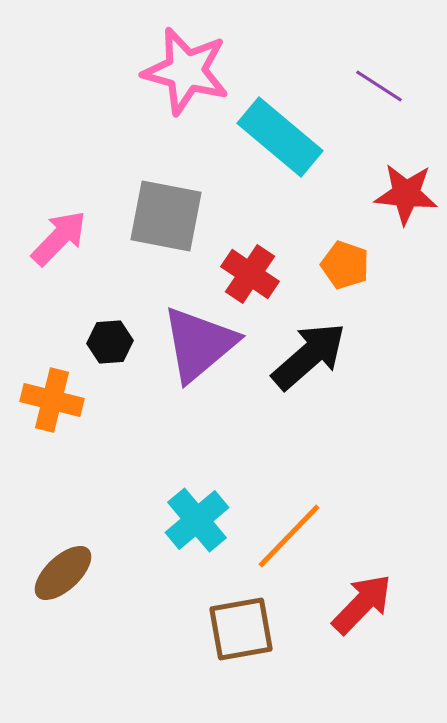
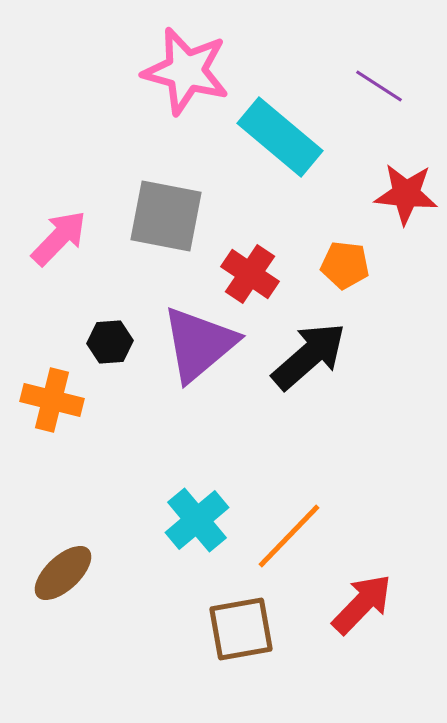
orange pentagon: rotated 12 degrees counterclockwise
